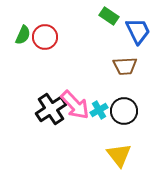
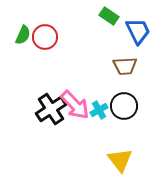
black circle: moved 5 px up
yellow triangle: moved 1 px right, 5 px down
